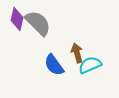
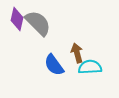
cyan semicircle: moved 2 px down; rotated 20 degrees clockwise
